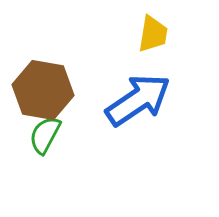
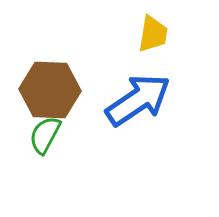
brown hexagon: moved 7 px right; rotated 8 degrees counterclockwise
